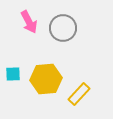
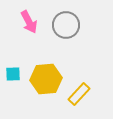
gray circle: moved 3 px right, 3 px up
